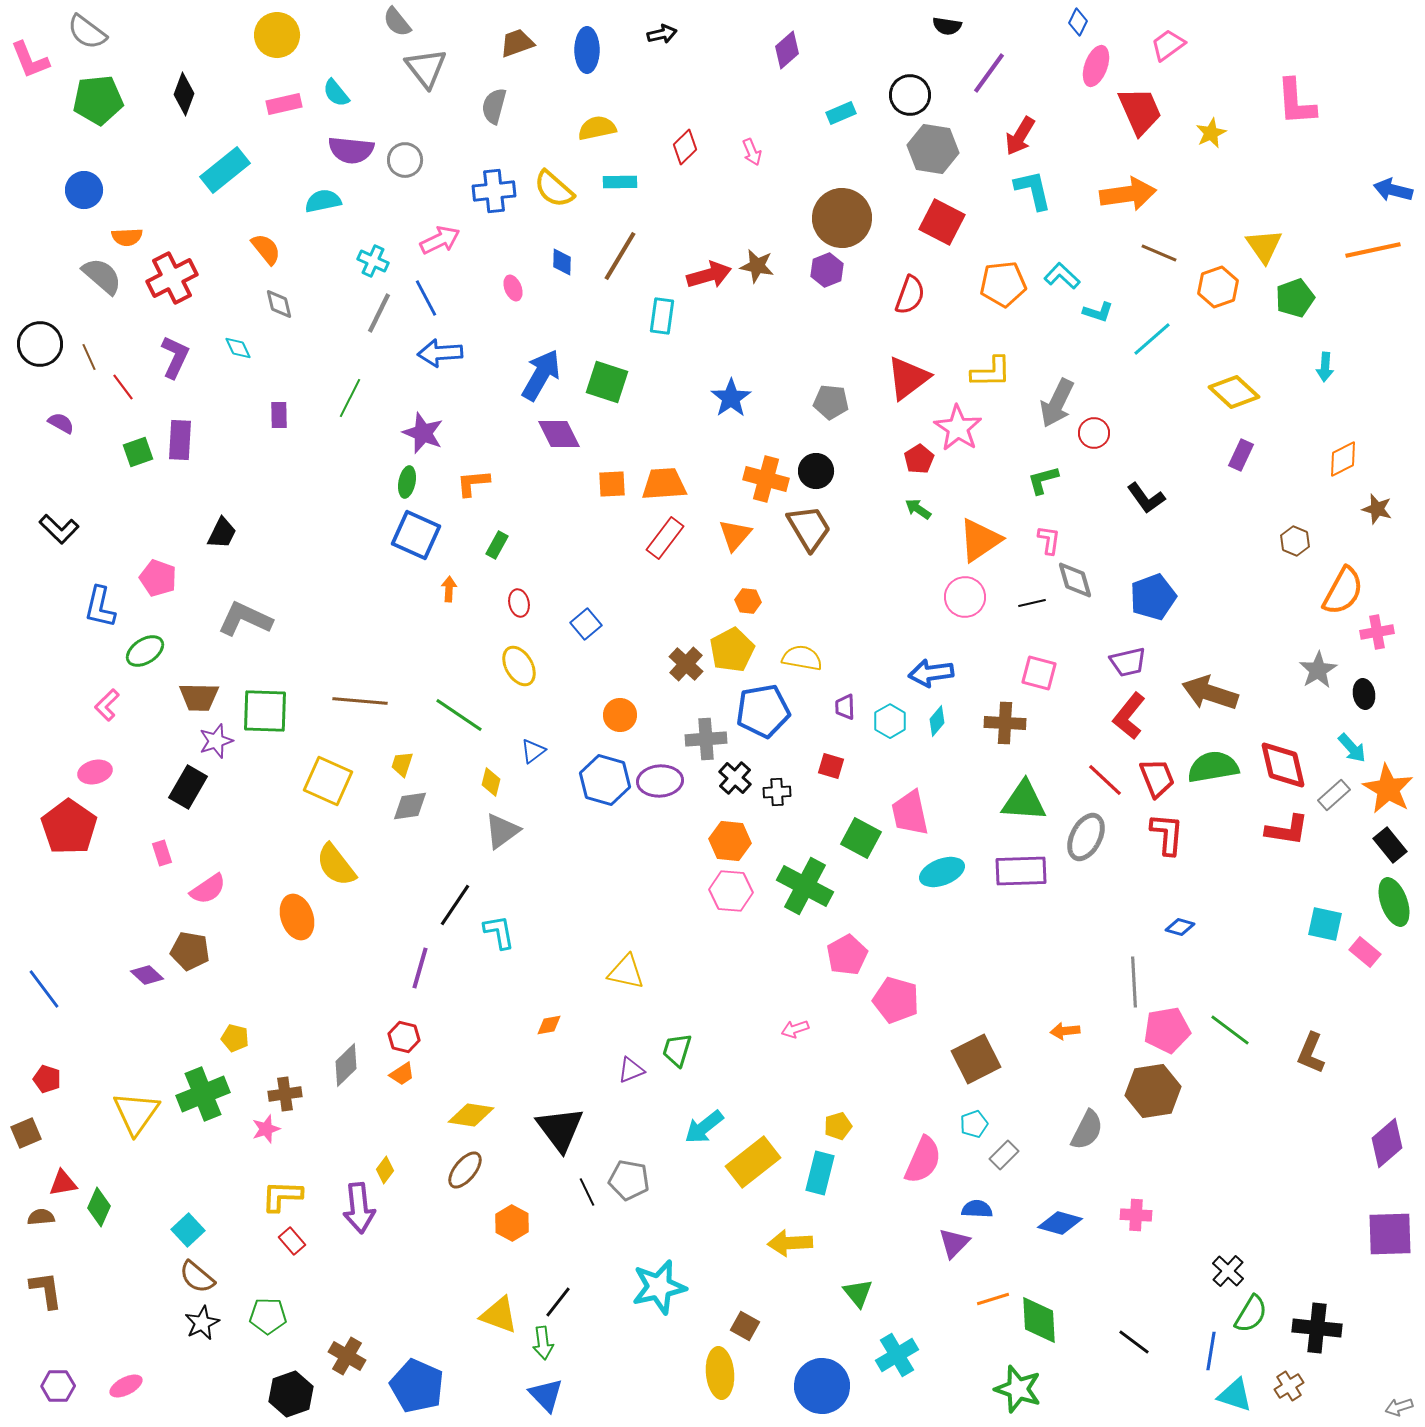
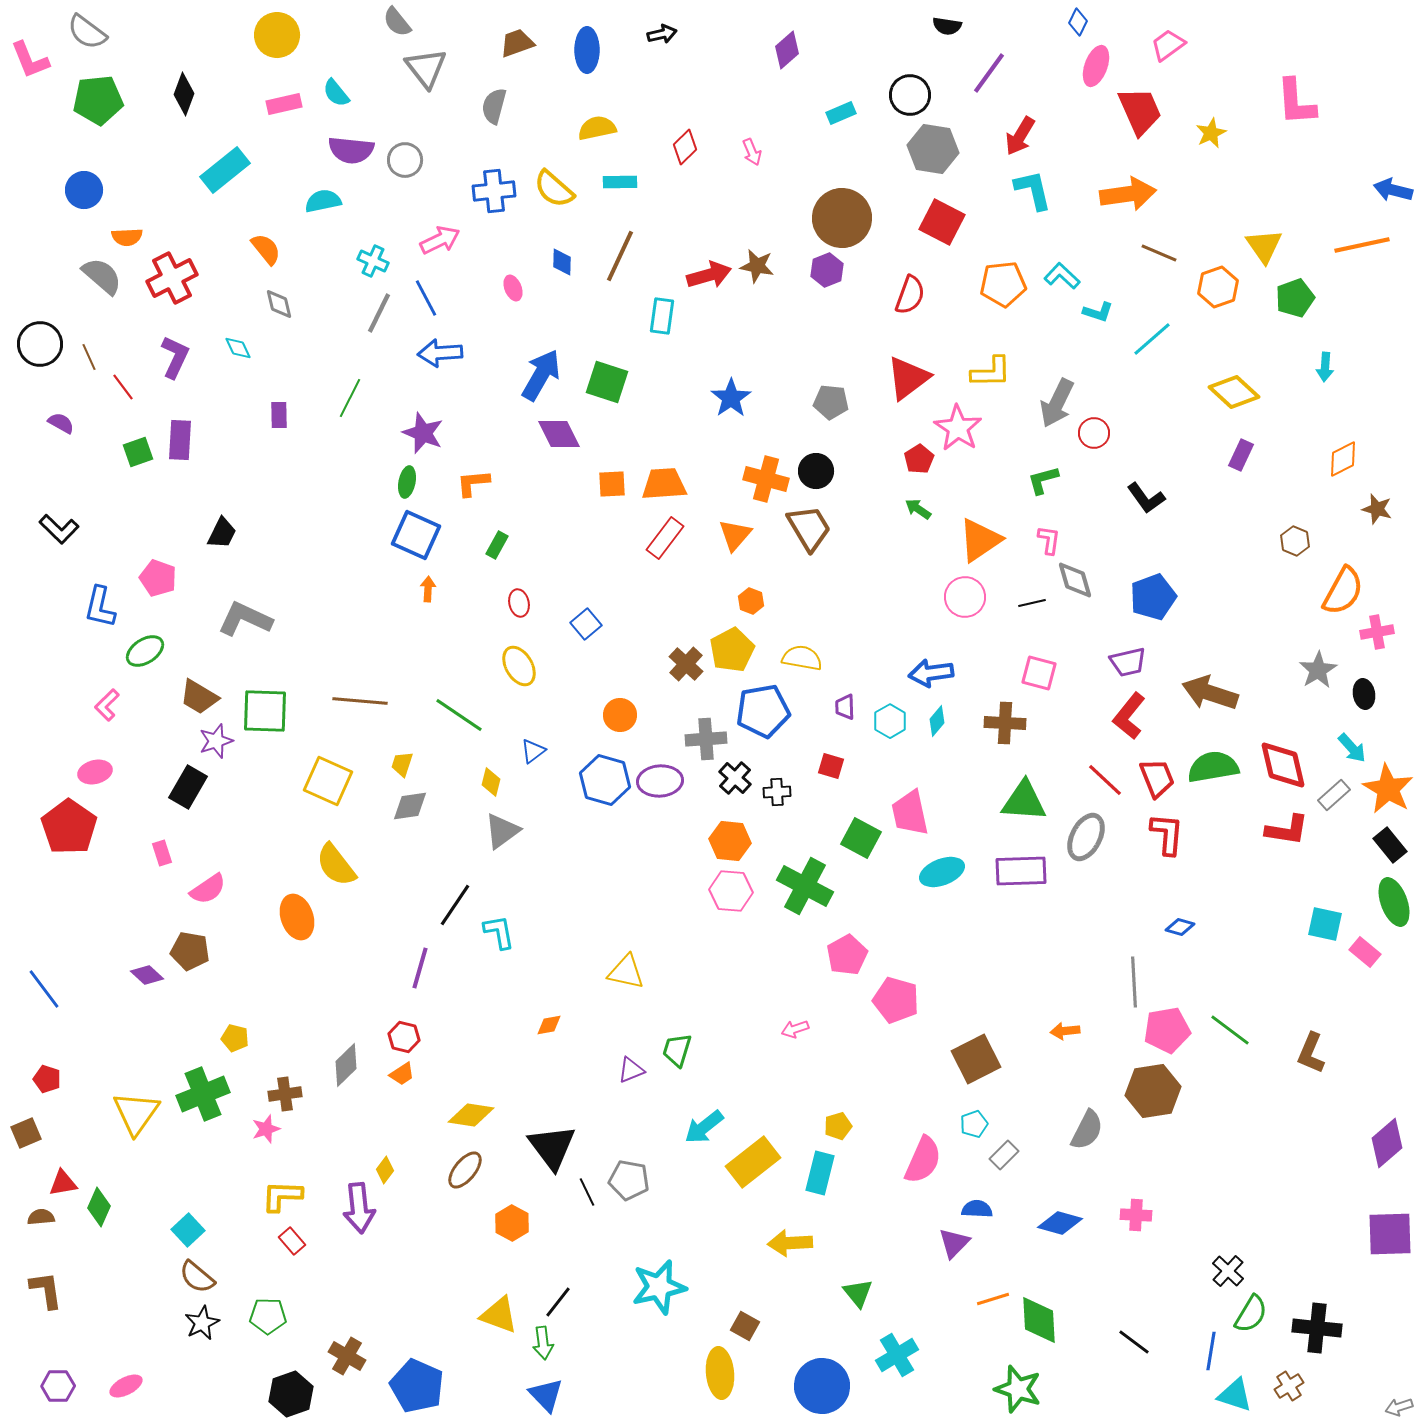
orange line at (1373, 250): moved 11 px left, 5 px up
brown line at (620, 256): rotated 6 degrees counterclockwise
orange arrow at (449, 589): moved 21 px left
orange hexagon at (748, 601): moved 3 px right; rotated 15 degrees clockwise
brown trapezoid at (199, 697): rotated 30 degrees clockwise
black triangle at (560, 1129): moved 8 px left, 18 px down
